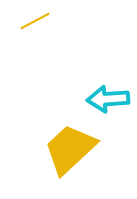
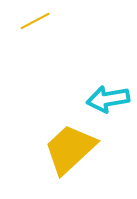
cyan arrow: rotated 6 degrees counterclockwise
